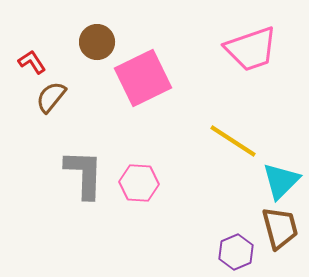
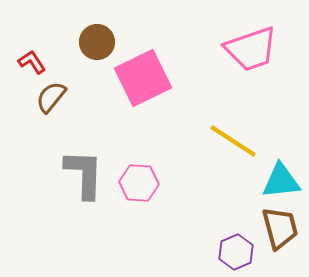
cyan triangle: rotated 39 degrees clockwise
